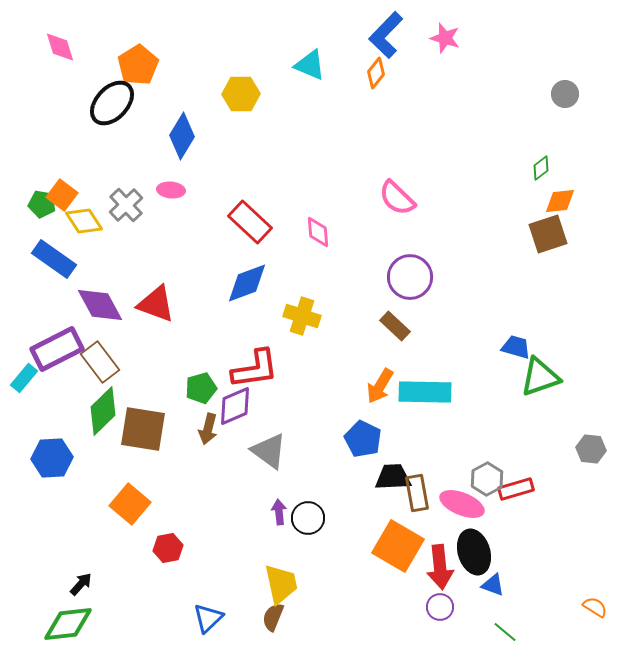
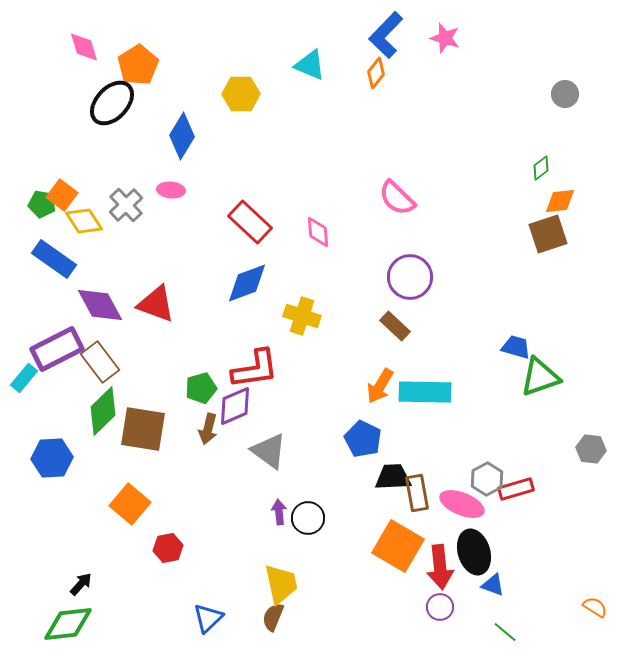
pink diamond at (60, 47): moved 24 px right
